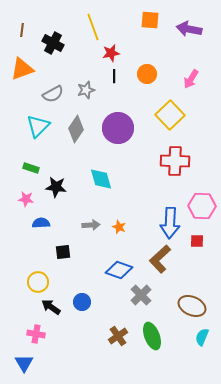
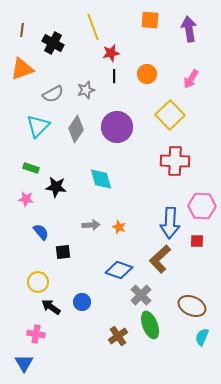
purple arrow: rotated 70 degrees clockwise
purple circle: moved 1 px left, 1 px up
blue semicircle: moved 9 px down; rotated 54 degrees clockwise
green ellipse: moved 2 px left, 11 px up
